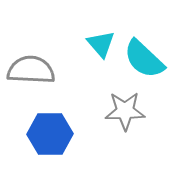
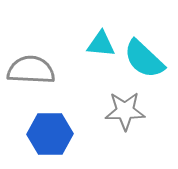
cyan triangle: rotated 44 degrees counterclockwise
